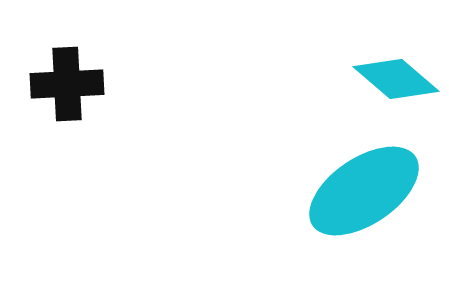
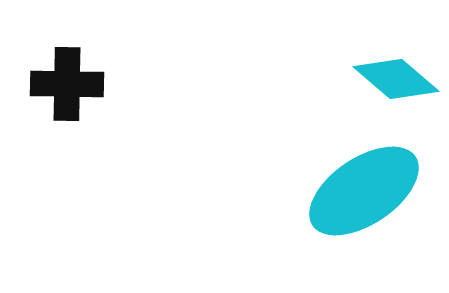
black cross: rotated 4 degrees clockwise
